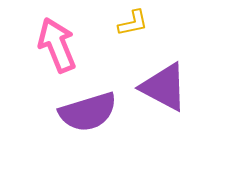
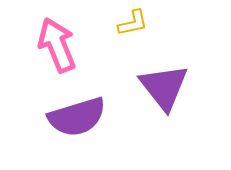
purple triangle: rotated 24 degrees clockwise
purple semicircle: moved 11 px left, 5 px down
